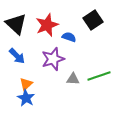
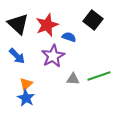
black square: rotated 18 degrees counterclockwise
black triangle: moved 2 px right
purple star: moved 3 px up; rotated 10 degrees counterclockwise
